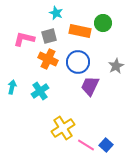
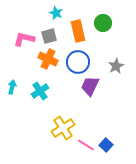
orange rectangle: moved 2 px left; rotated 65 degrees clockwise
